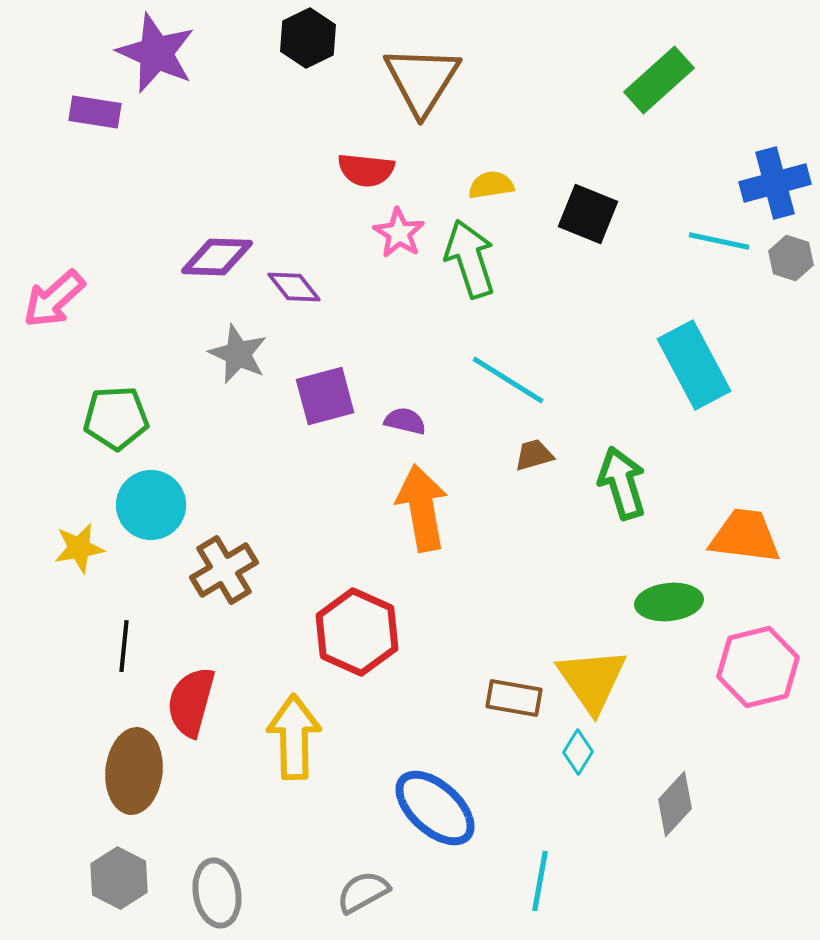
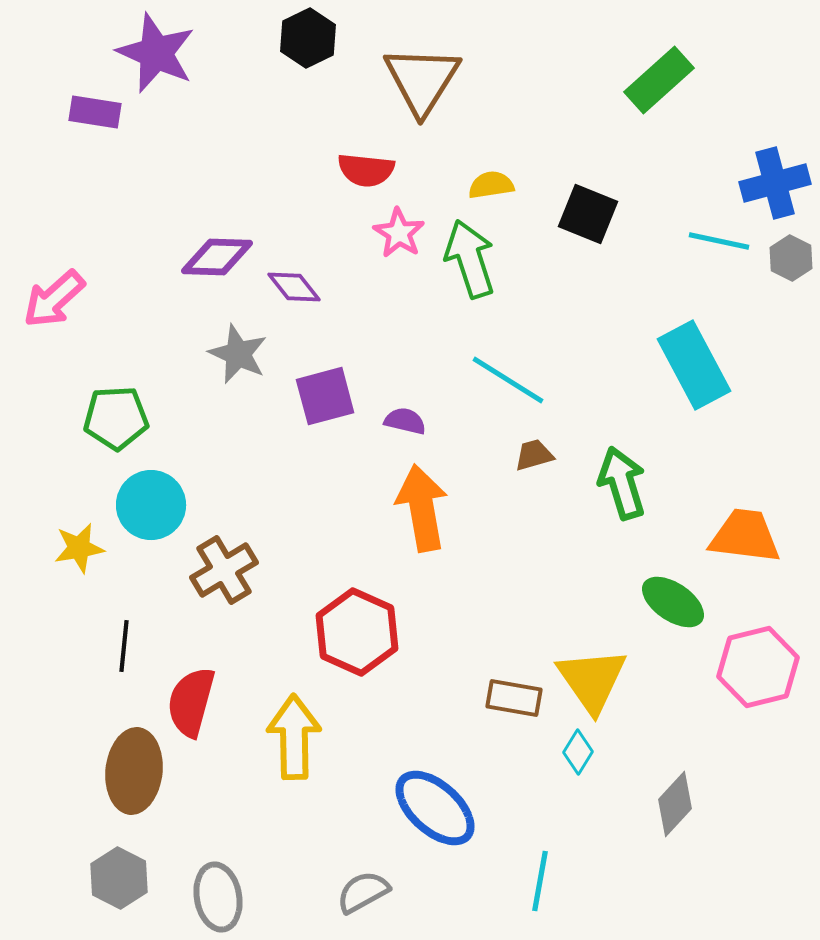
gray hexagon at (791, 258): rotated 9 degrees clockwise
green ellipse at (669, 602): moved 4 px right; rotated 40 degrees clockwise
gray ellipse at (217, 893): moved 1 px right, 4 px down
